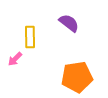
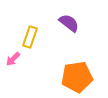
yellow rectangle: rotated 20 degrees clockwise
pink arrow: moved 2 px left
